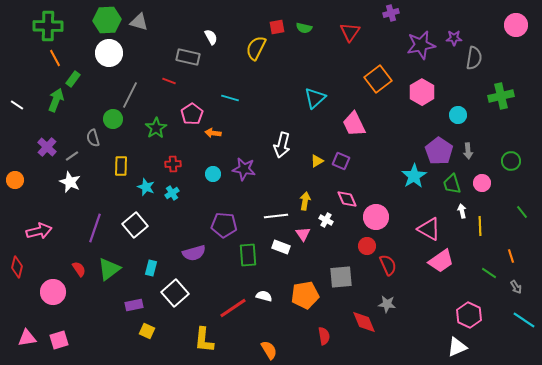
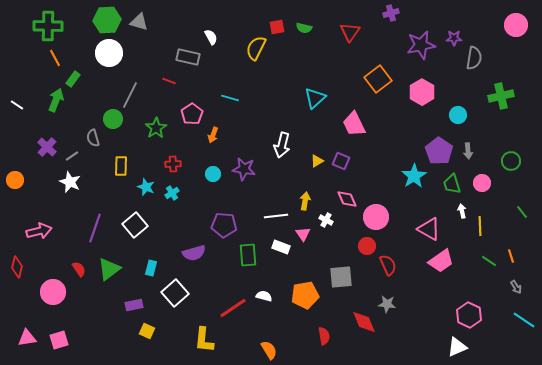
orange arrow at (213, 133): moved 2 px down; rotated 77 degrees counterclockwise
green line at (489, 273): moved 12 px up
